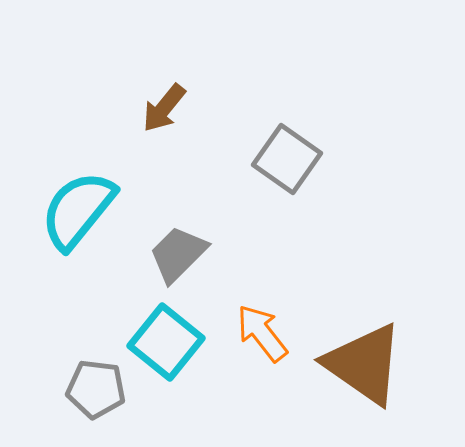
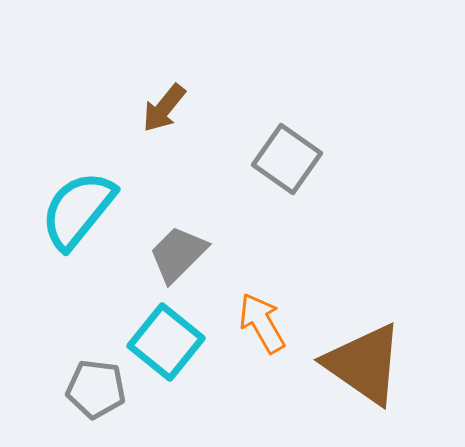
orange arrow: moved 10 px up; rotated 8 degrees clockwise
